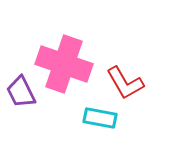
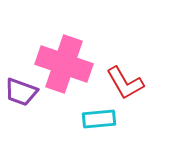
purple trapezoid: rotated 44 degrees counterclockwise
cyan rectangle: moved 1 px left, 1 px down; rotated 16 degrees counterclockwise
